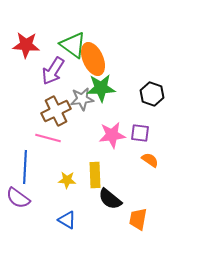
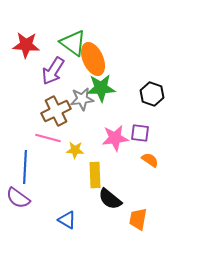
green triangle: moved 2 px up
pink star: moved 3 px right, 3 px down
yellow star: moved 8 px right, 30 px up
